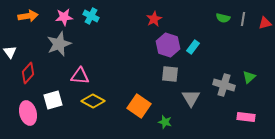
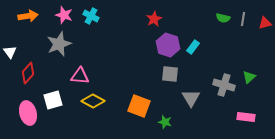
pink star: moved 2 px up; rotated 24 degrees clockwise
orange square: rotated 15 degrees counterclockwise
